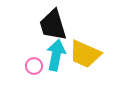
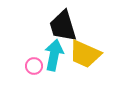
black trapezoid: moved 10 px right, 1 px down
cyan arrow: moved 2 px left
